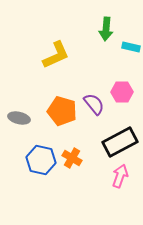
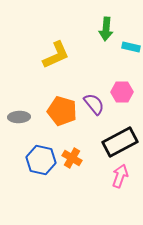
gray ellipse: moved 1 px up; rotated 15 degrees counterclockwise
